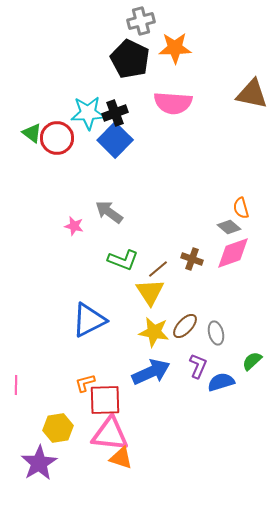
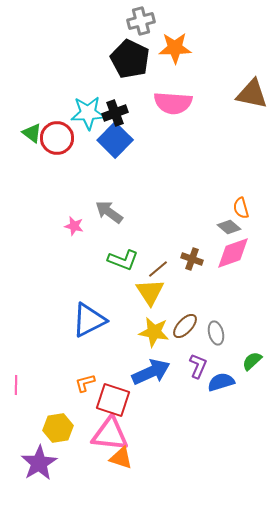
red square: moved 8 px right; rotated 20 degrees clockwise
